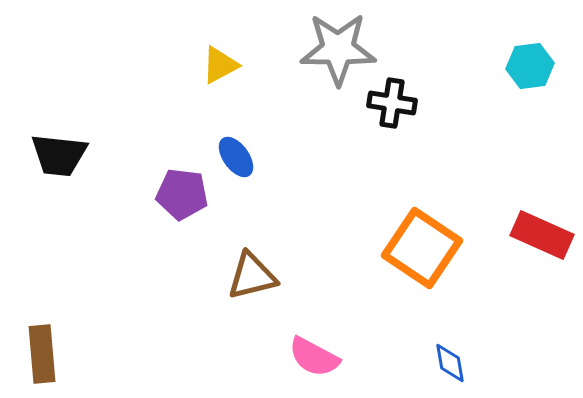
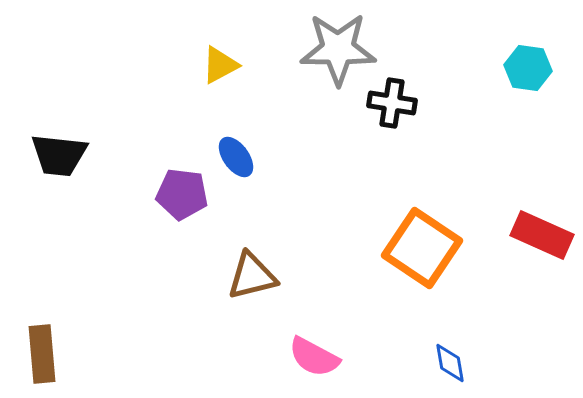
cyan hexagon: moved 2 px left, 2 px down; rotated 15 degrees clockwise
